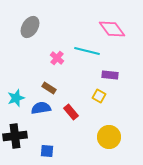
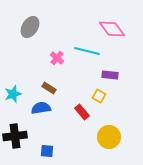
cyan star: moved 3 px left, 4 px up
red rectangle: moved 11 px right
